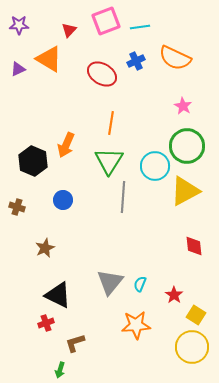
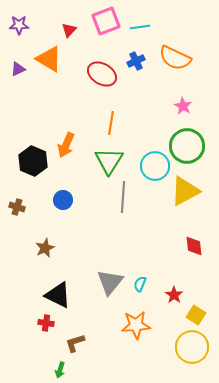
red cross: rotated 28 degrees clockwise
